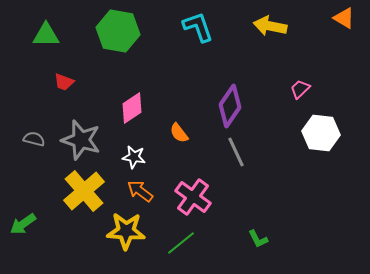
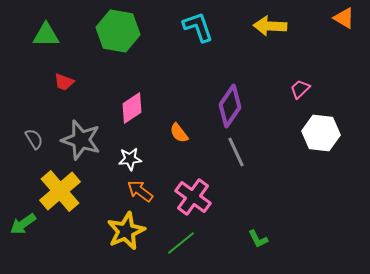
yellow arrow: rotated 8 degrees counterclockwise
gray semicircle: rotated 45 degrees clockwise
white star: moved 4 px left, 2 px down; rotated 15 degrees counterclockwise
yellow cross: moved 24 px left
yellow star: rotated 27 degrees counterclockwise
